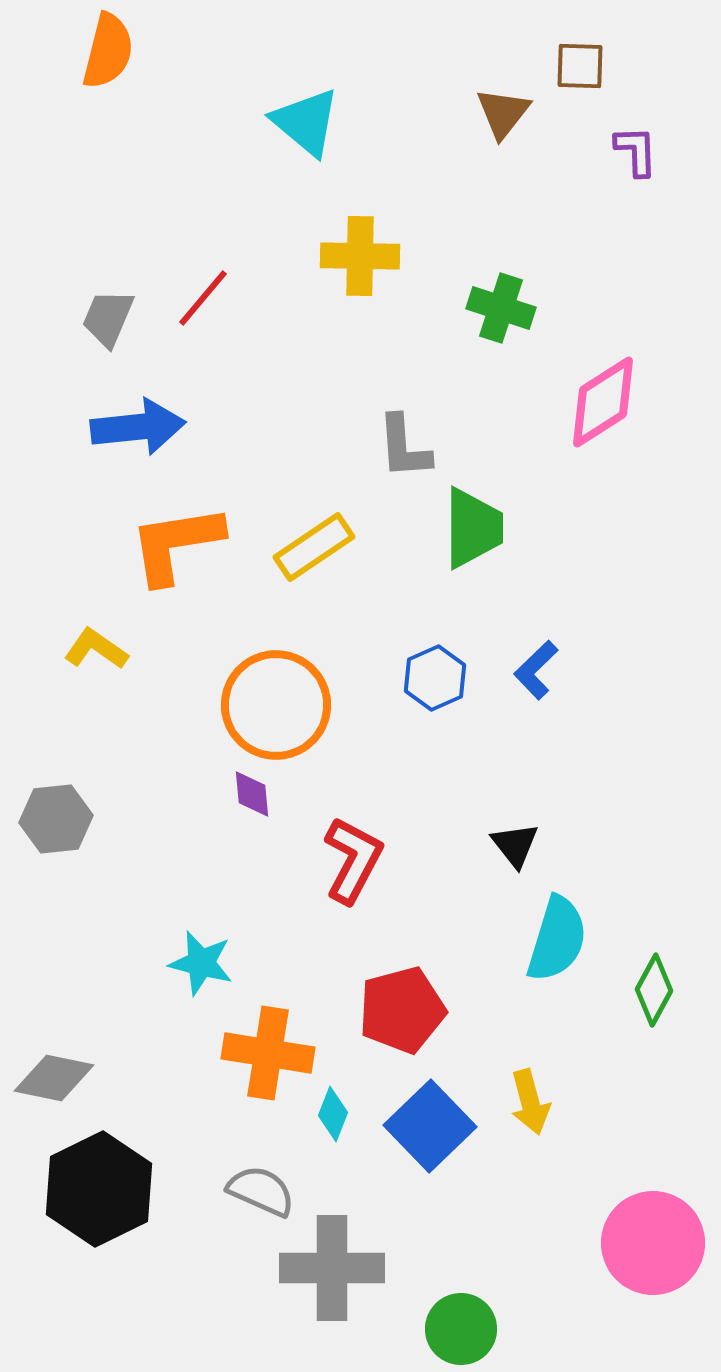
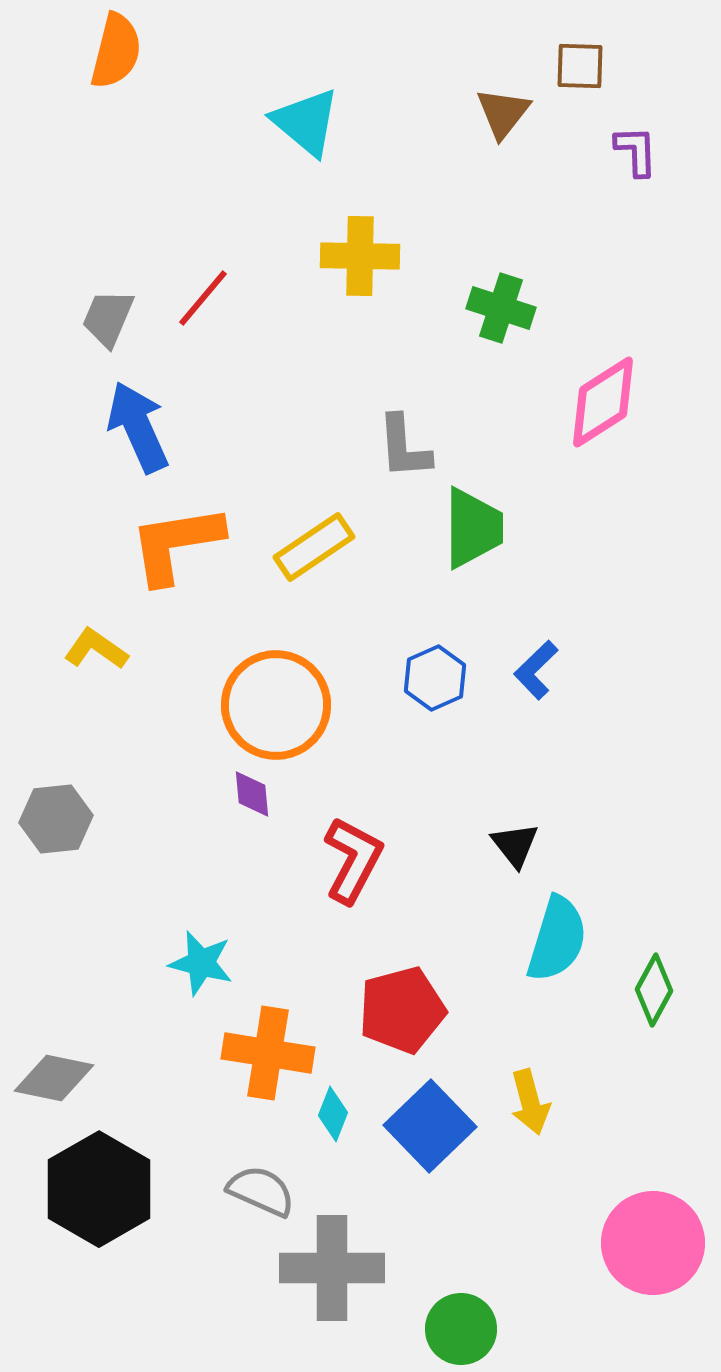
orange semicircle: moved 8 px right
blue arrow: rotated 108 degrees counterclockwise
black hexagon: rotated 4 degrees counterclockwise
